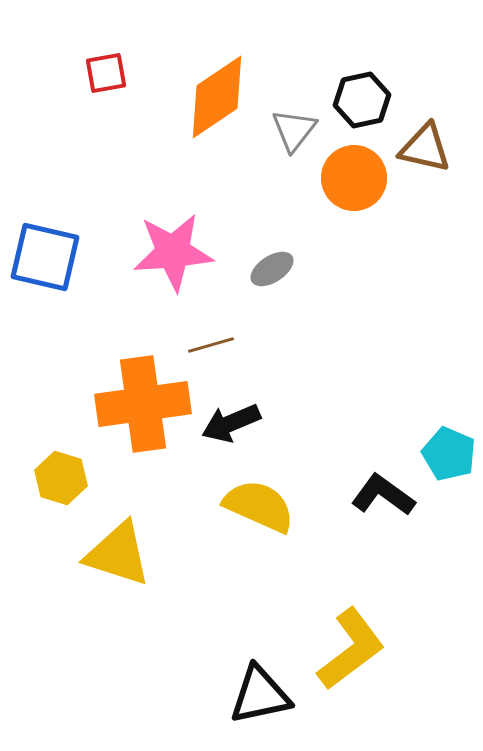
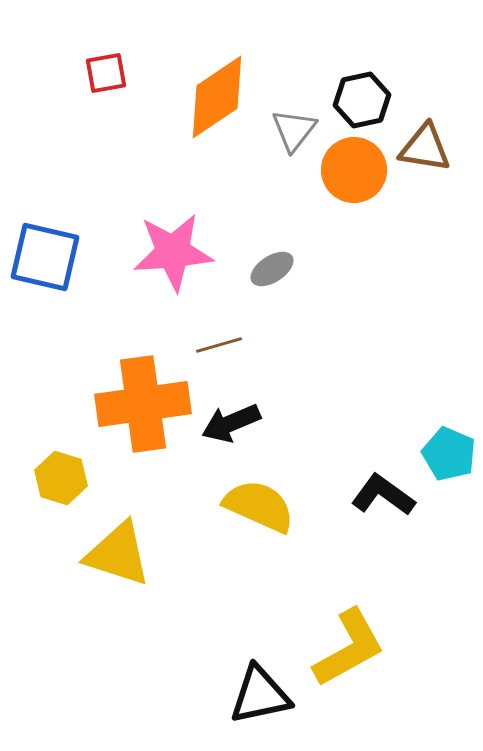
brown triangle: rotated 4 degrees counterclockwise
orange circle: moved 8 px up
brown line: moved 8 px right
yellow L-shape: moved 2 px left, 1 px up; rotated 8 degrees clockwise
